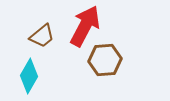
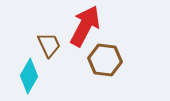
brown trapezoid: moved 7 px right, 9 px down; rotated 76 degrees counterclockwise
brown hexagon: rotated 12 degrees clockwise
